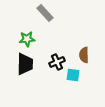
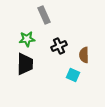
gray rectangle: moved 1 px left, 2 px down; rotated 18 degrees clockwise
black cross: moved 2 px right, 16 px up
cyan square: rotated 16 degrees clockwise
